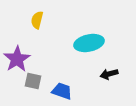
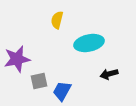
yellow semicircle: moved 20 px right
purple star: rotated 20 degrees clockwise
gray square: moved 6 px right; rotated 24 degrees counterclockwise
blue trapezoid: rotated 80 degrees counterclockwise
